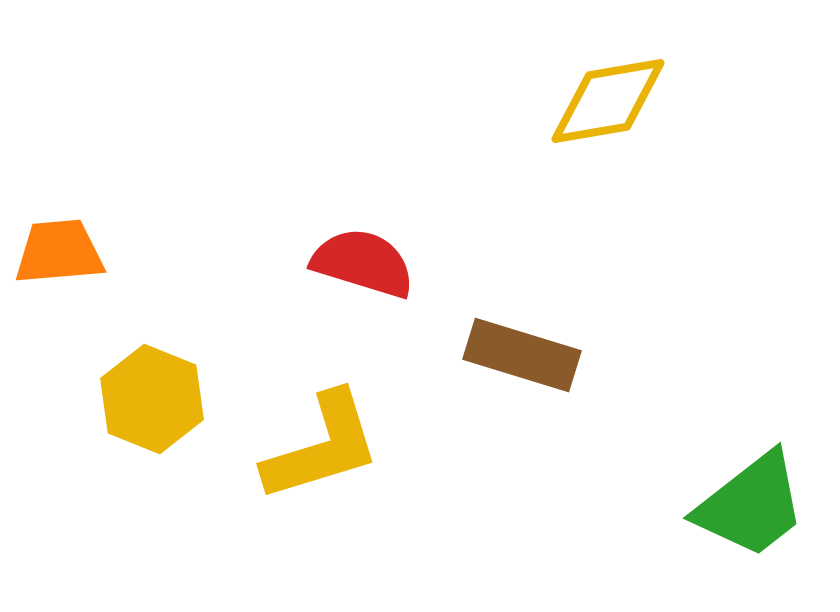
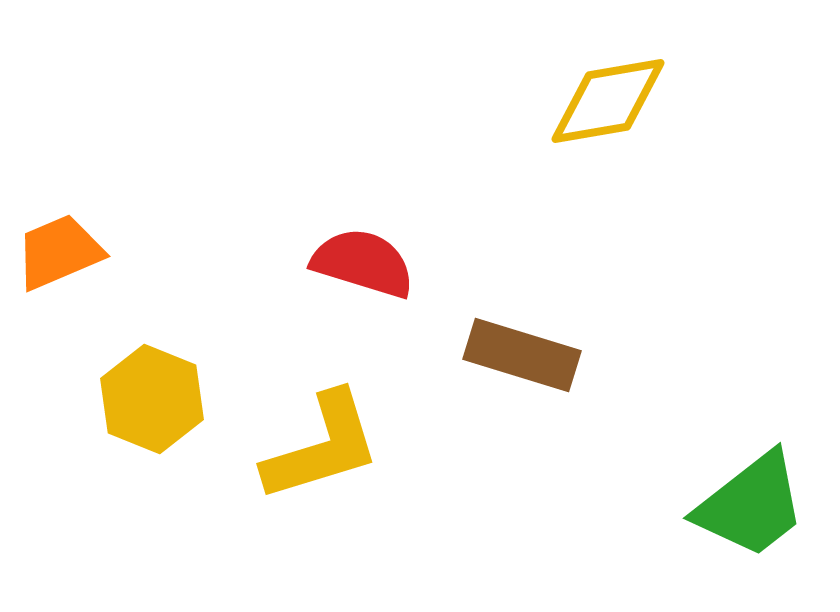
orange trapezoid: rotated 18 degrees counterclockwise
